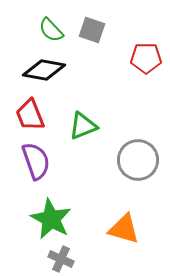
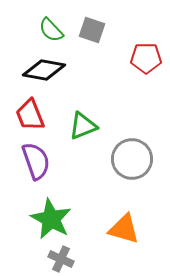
gray circle: moved 6 px left, 1 px up
